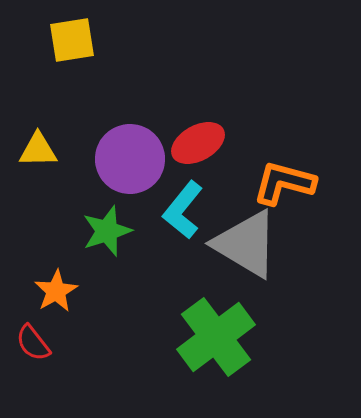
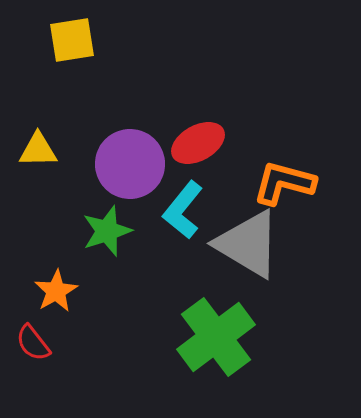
purple circle: moved 5 px down
gray triangle: moved 2 px right
